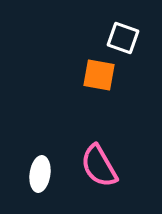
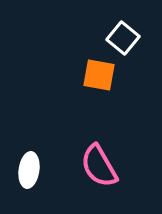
white square: rotated 20 degrees clockwise
white ellipse: moved 11 px left, 4 px up
